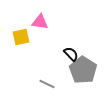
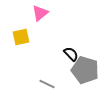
pink triangle: moved 9 px up; rotated 48 degrees counterclockwise
gray pentagon: moved 2 px right; rotated 16 degrees counterclockwise
